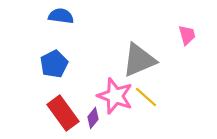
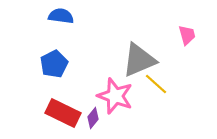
yellow line: moved 10 px right, 13 px up
red rectangle: rotated 28 degrees counterclockwise
